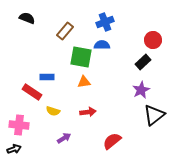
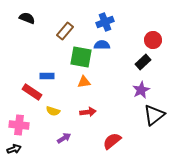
blue rectangle: moved 1 px up
